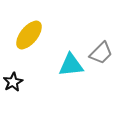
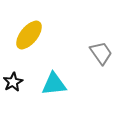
gray trapezoid: rotated 80 degrees counterclockwise
cyan triangle: moved 17 px left, 19 px down
